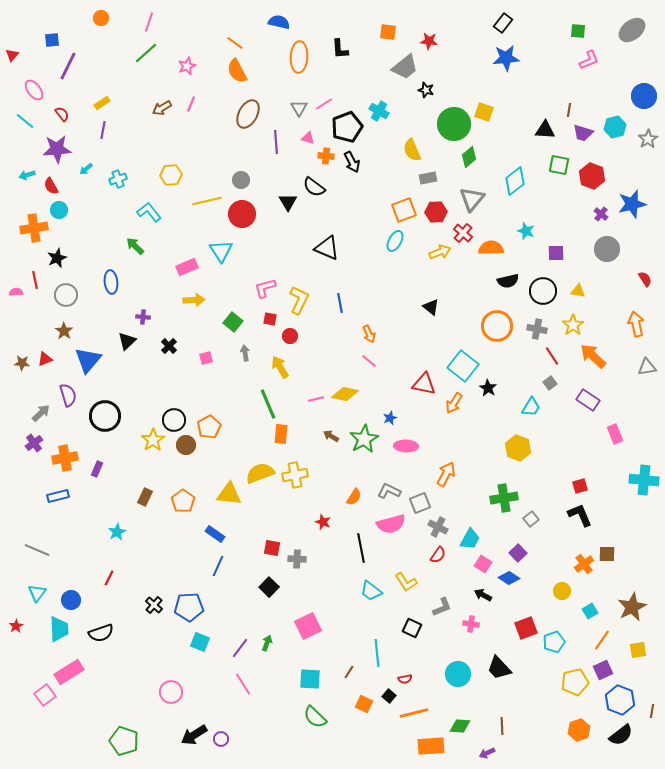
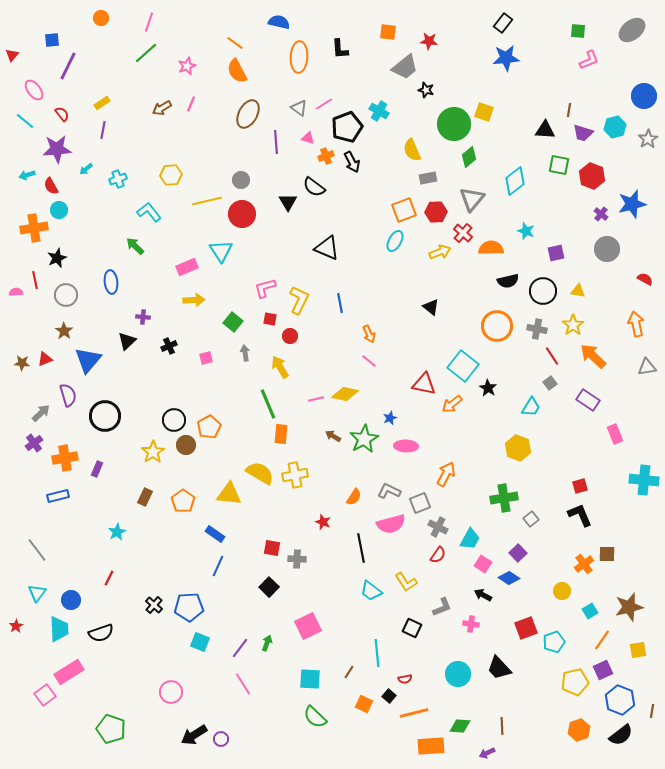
gray triangle at (299, 108): rotated 24 degrees counterclockwise
orange cross at (326, 156): rotated 28 degrees counterclockwise
purple square at (556, 253): rotated 12 degrees counterclockwise
red semicircle at (645, 279): rotated 28 degrees counterclockwise
black cross at (169, 346): rotated 21 degrees clockwise
orange arrow at (454, 403): moved 2 px left, 1 px down; rotated 20 degrees clockwise
brown arrow at (331, 436): moved 2 px right
yellow star at (153, 440): moved 12 px down
yellow semicircle at (260, 473): rotated 52 degrees clockwise
gray line at (37, 550): rotated 30 degrees clockwise
brown star at (632, 607): moved 3 px left; rotated 12 degrees clockwise
green pentagon at (124, 741): moved 13 px left, 12 px up
